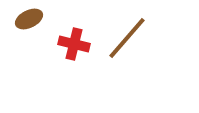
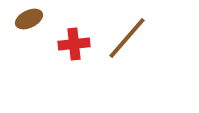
red cross: rotated 20 degrees counterclockwise
